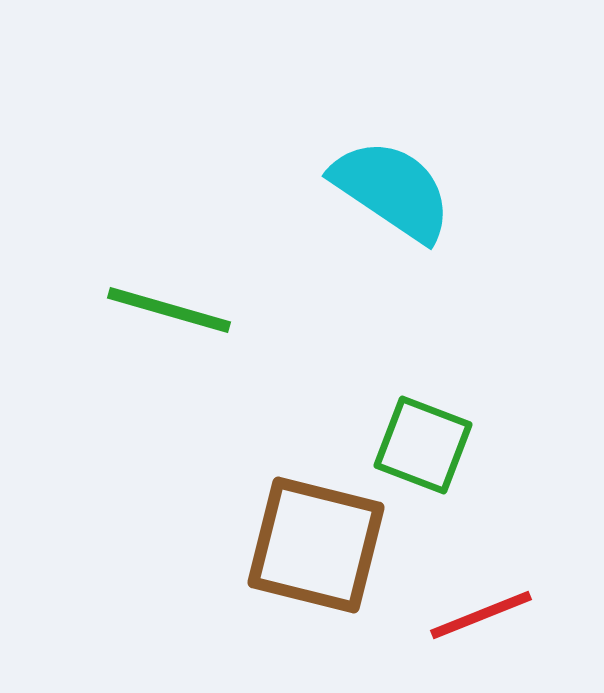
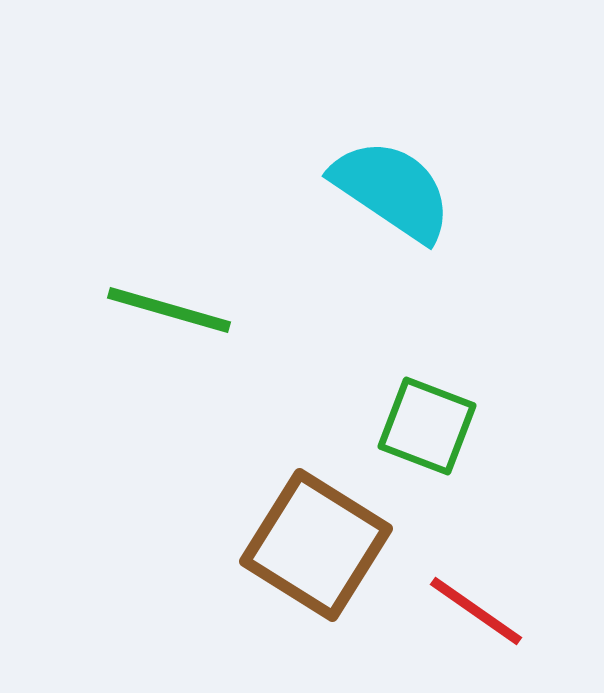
green square: moved 4 px right, 19 px up
brown square: rotated 18 degrees clockwise
red line: moved 5 px left, 4 px up; rotated 57 degrees clockwise
